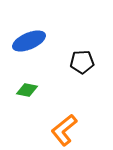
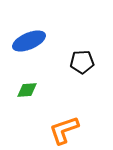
green diamond: rotated 15 degrees counterclockwise
orange L-shape: rotated 20 degrees clockwise
